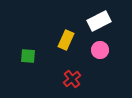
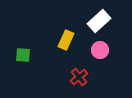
white rectangle: rotated 15 degrees counterclockwise
green square: moved 5 px left, 1 px up
red cross: moved 7 px right, 2 px up
